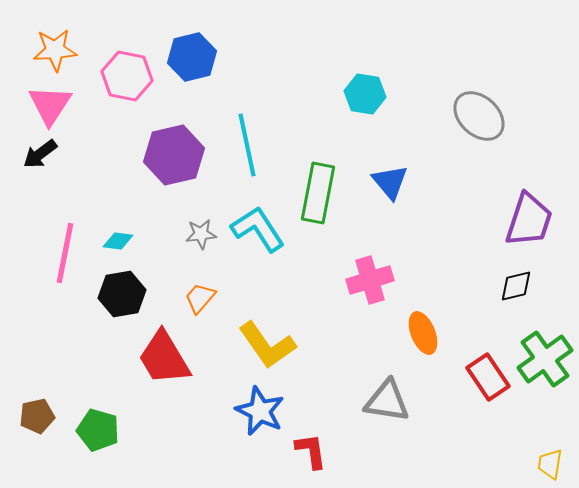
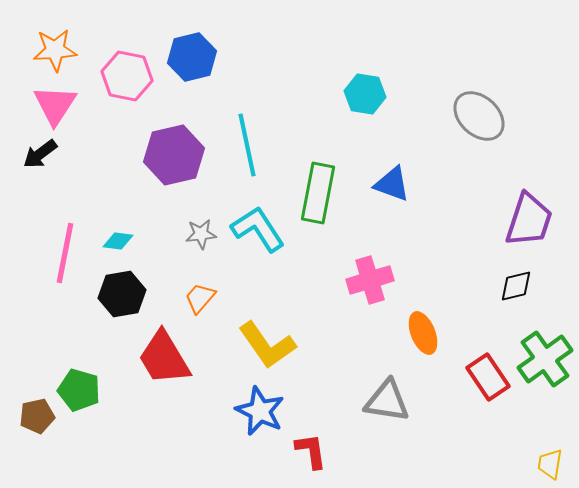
pink triangle: moved 5 px right
blue triangle: moved 2 px right, 2 px down; rotated 30 degrees counterclockwise
green pentagon: moved 19 px left, 40 px up
